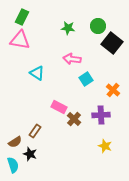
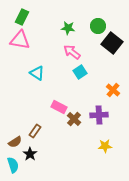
pink arrow: moved 7 px up; rotated 30 degrees clockwise
cyan square: moved 6 px left, 7 px up
purple cross: moved 2 px left
yellow star: rotated 24 degrees counterclockwise
black star: rotated 16 degrees clockwise
